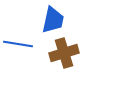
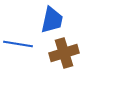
blue trapezoid: moved 1 px left
